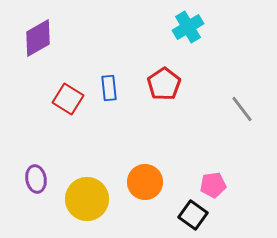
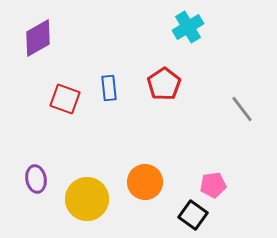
red square: moved 3 px left; rotated 12 degrees counterclockwise
